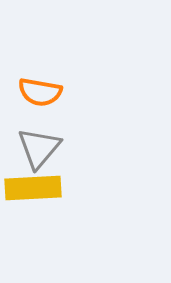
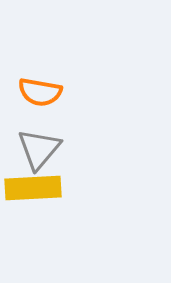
gray triangle: moved 1 px down
